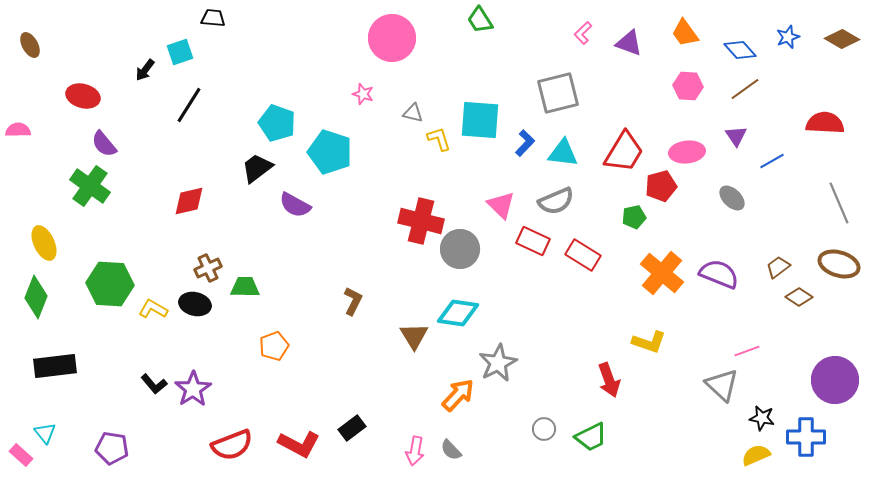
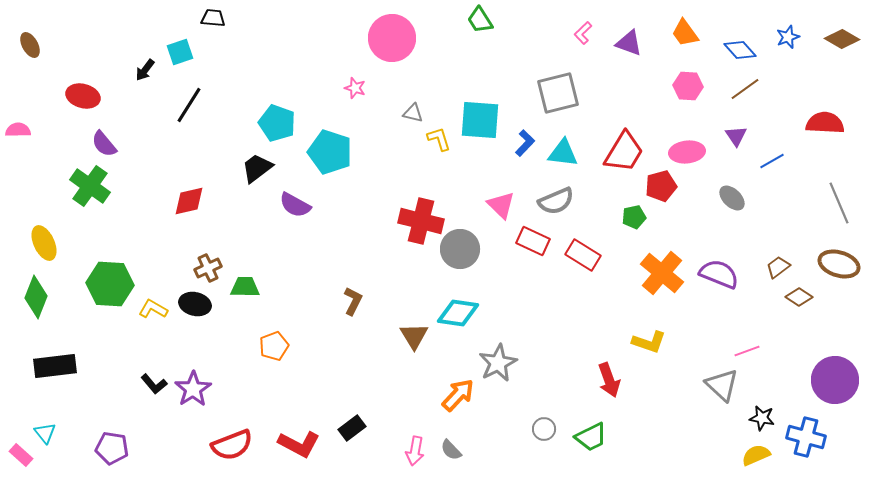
pink star at (363, 94): moved 8 px left, 6 px up
blue cross at (806, 437): rotated 15 degrees clockwise
